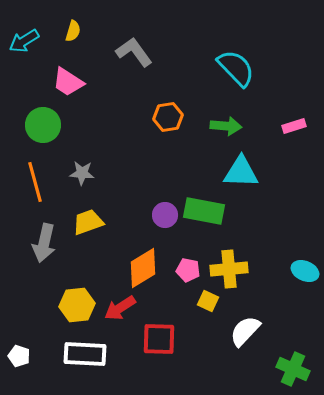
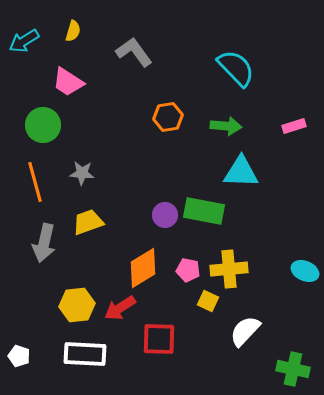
green cross: rotated 12 degrees counterclockwise
